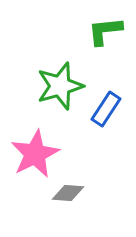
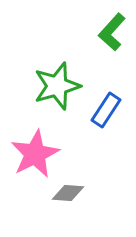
green L-shape: moved 7 px right, 1 px down; rotated 42 degrees counterclockwise
green star: moved 3 px left
blue rectangle: moved 1 px down
